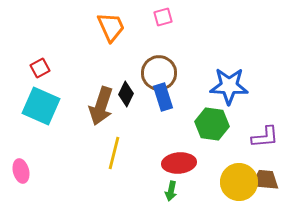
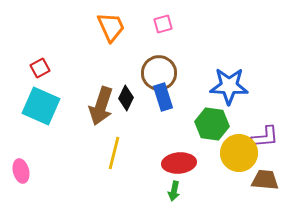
pink square: moved 7 px down
black diamond: moved 4 px down
yellow circle: moved 29 px up
green arrow: moved 3 px right
